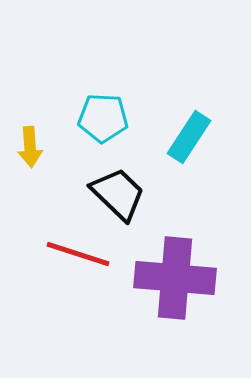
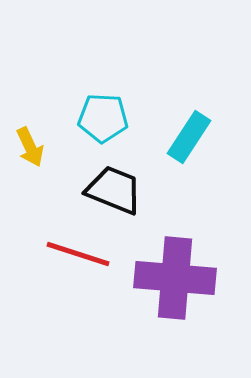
yellow arrow: rotated 21 degrees counterclockwise
black trapezoid: moved 4 px left, 4 px up; rotated 22 degrees counterclockwise
